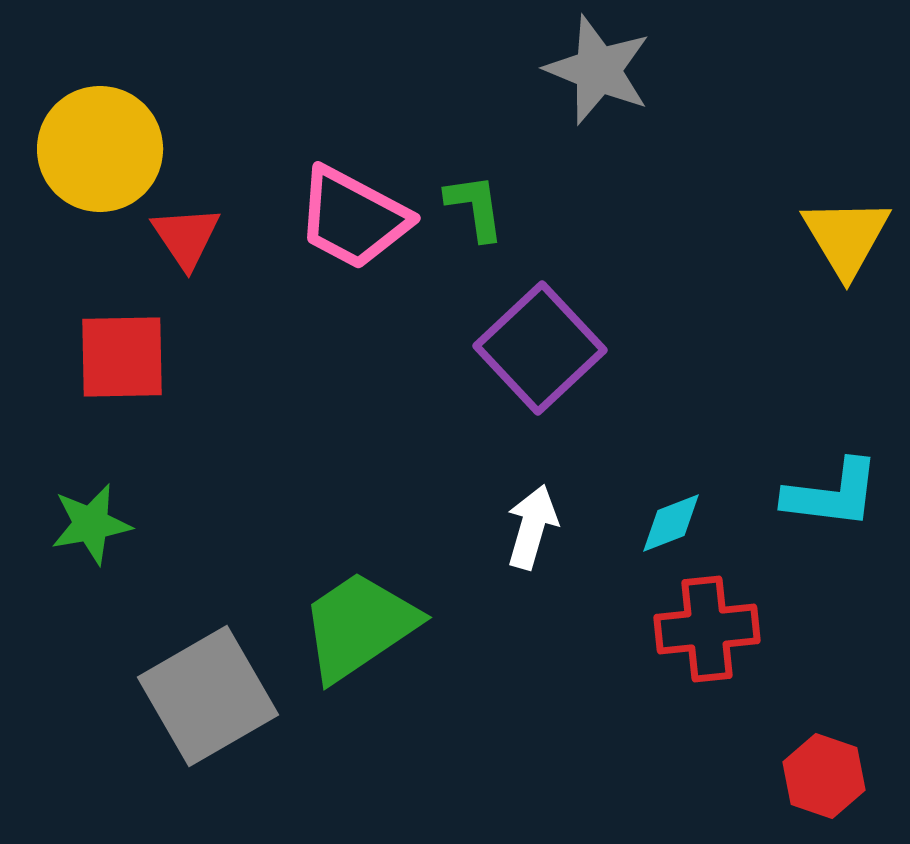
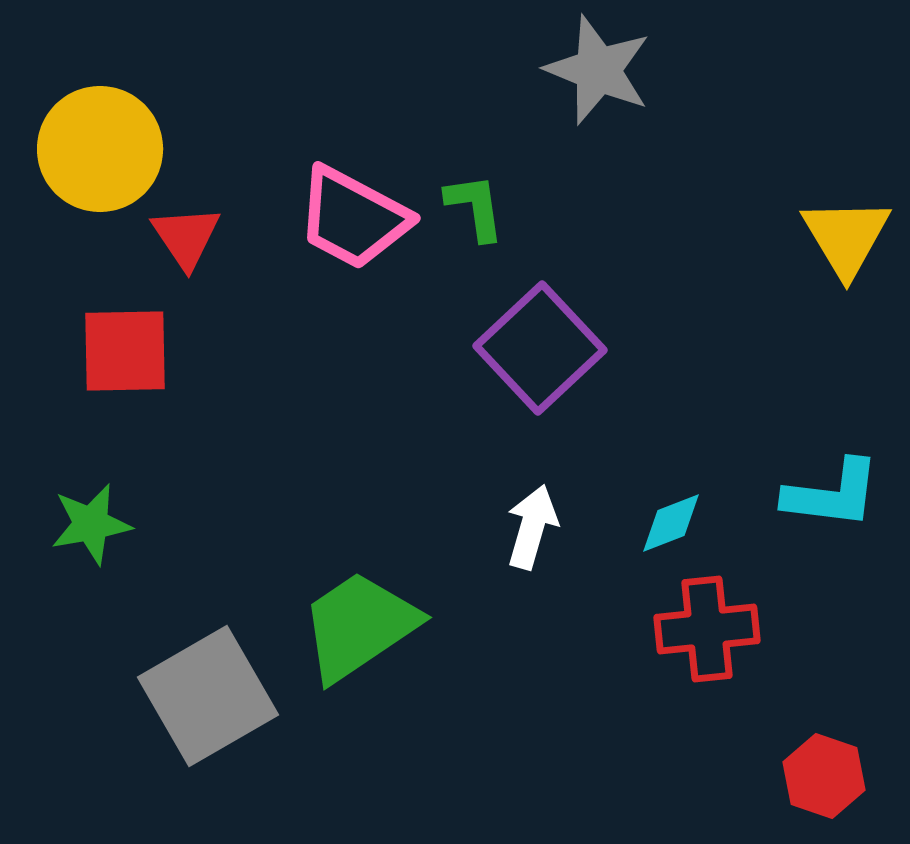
red square: moved 3 px right, 6 px up
